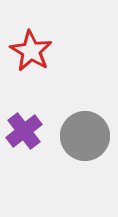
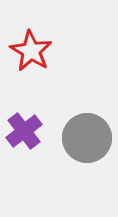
gray circle: moved 2 px right, 2 px down
